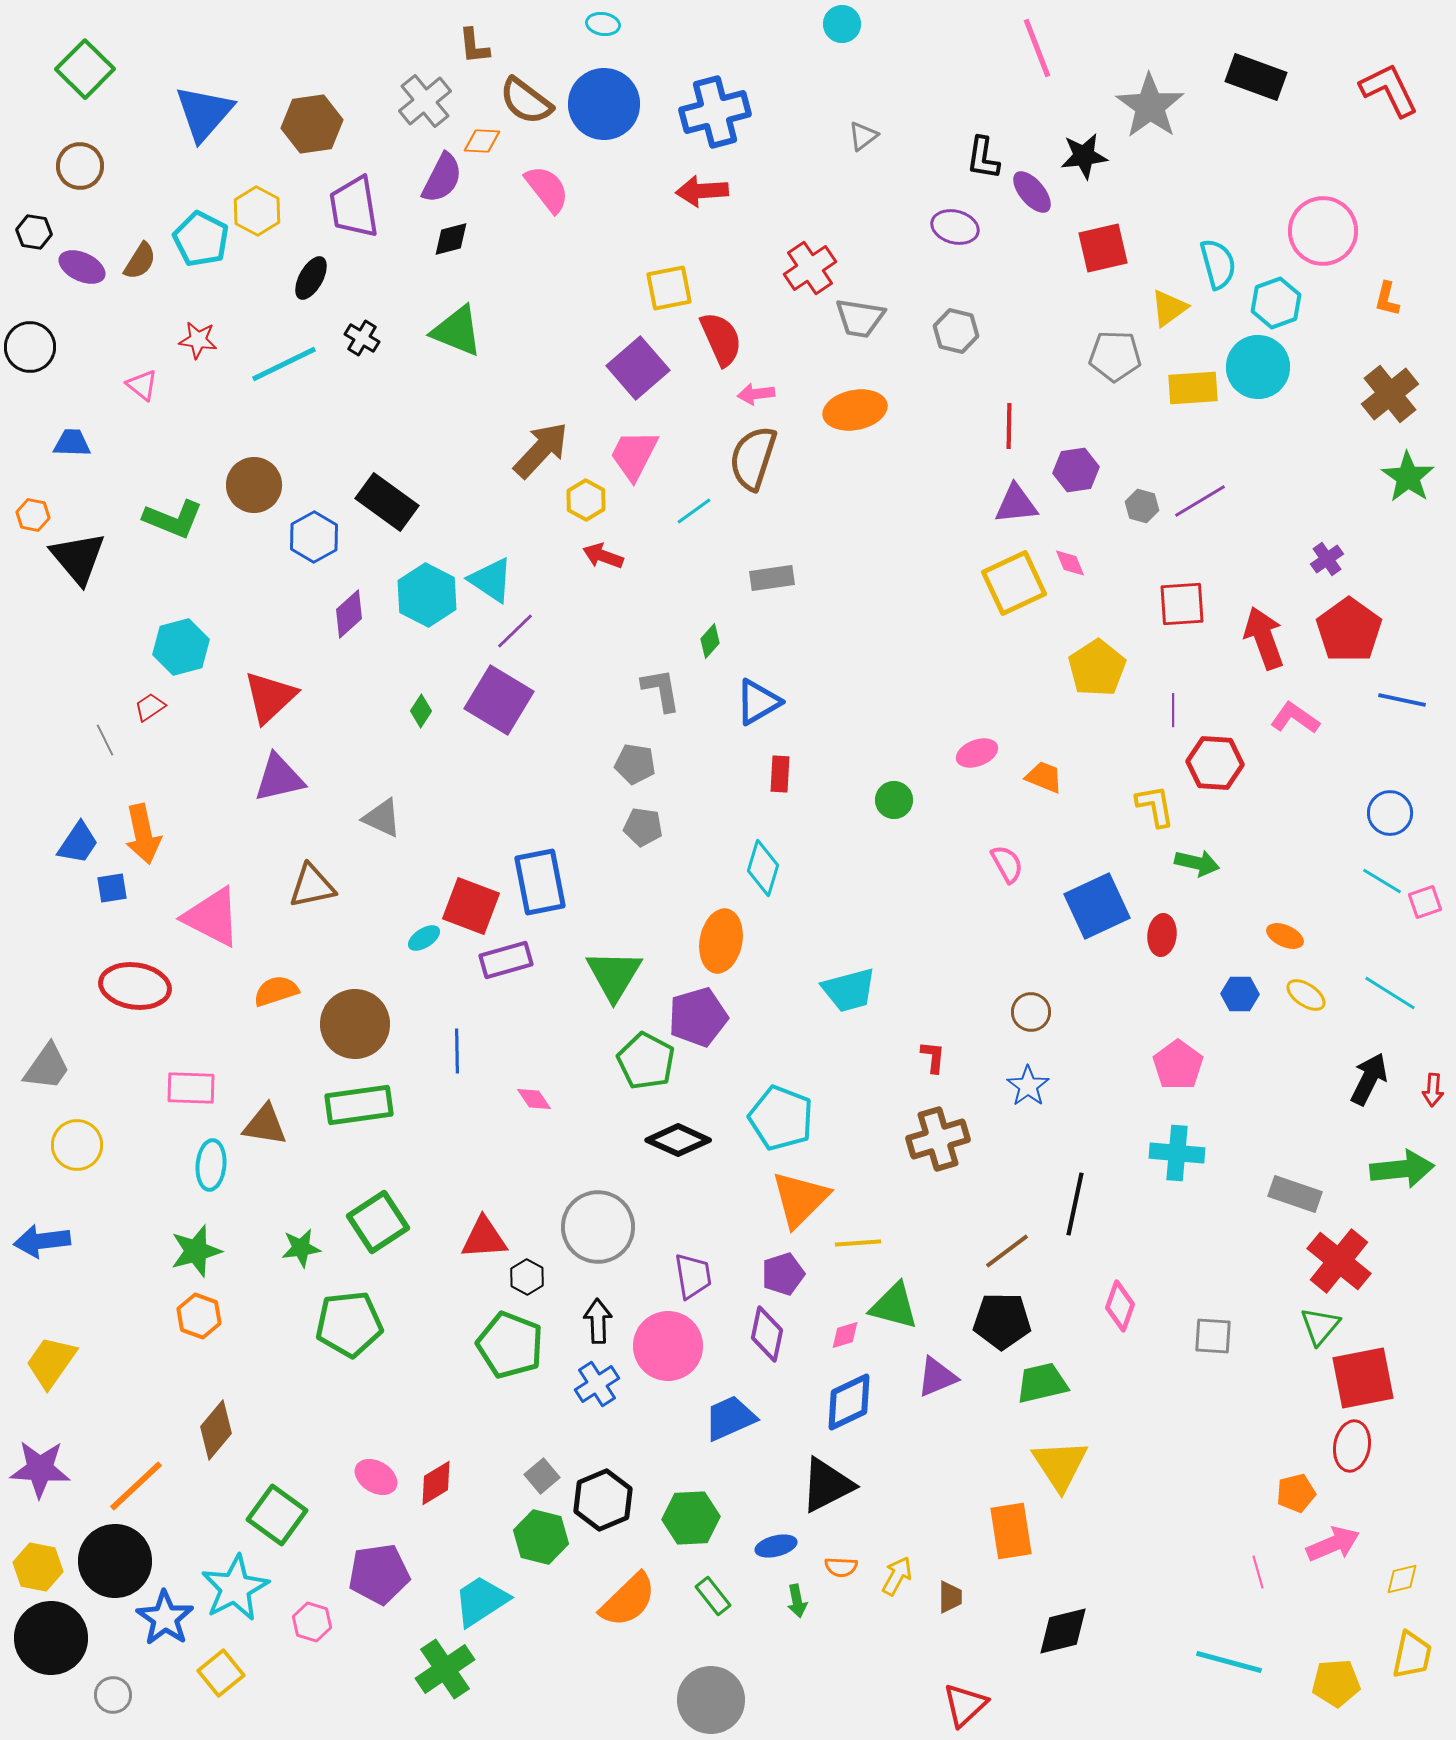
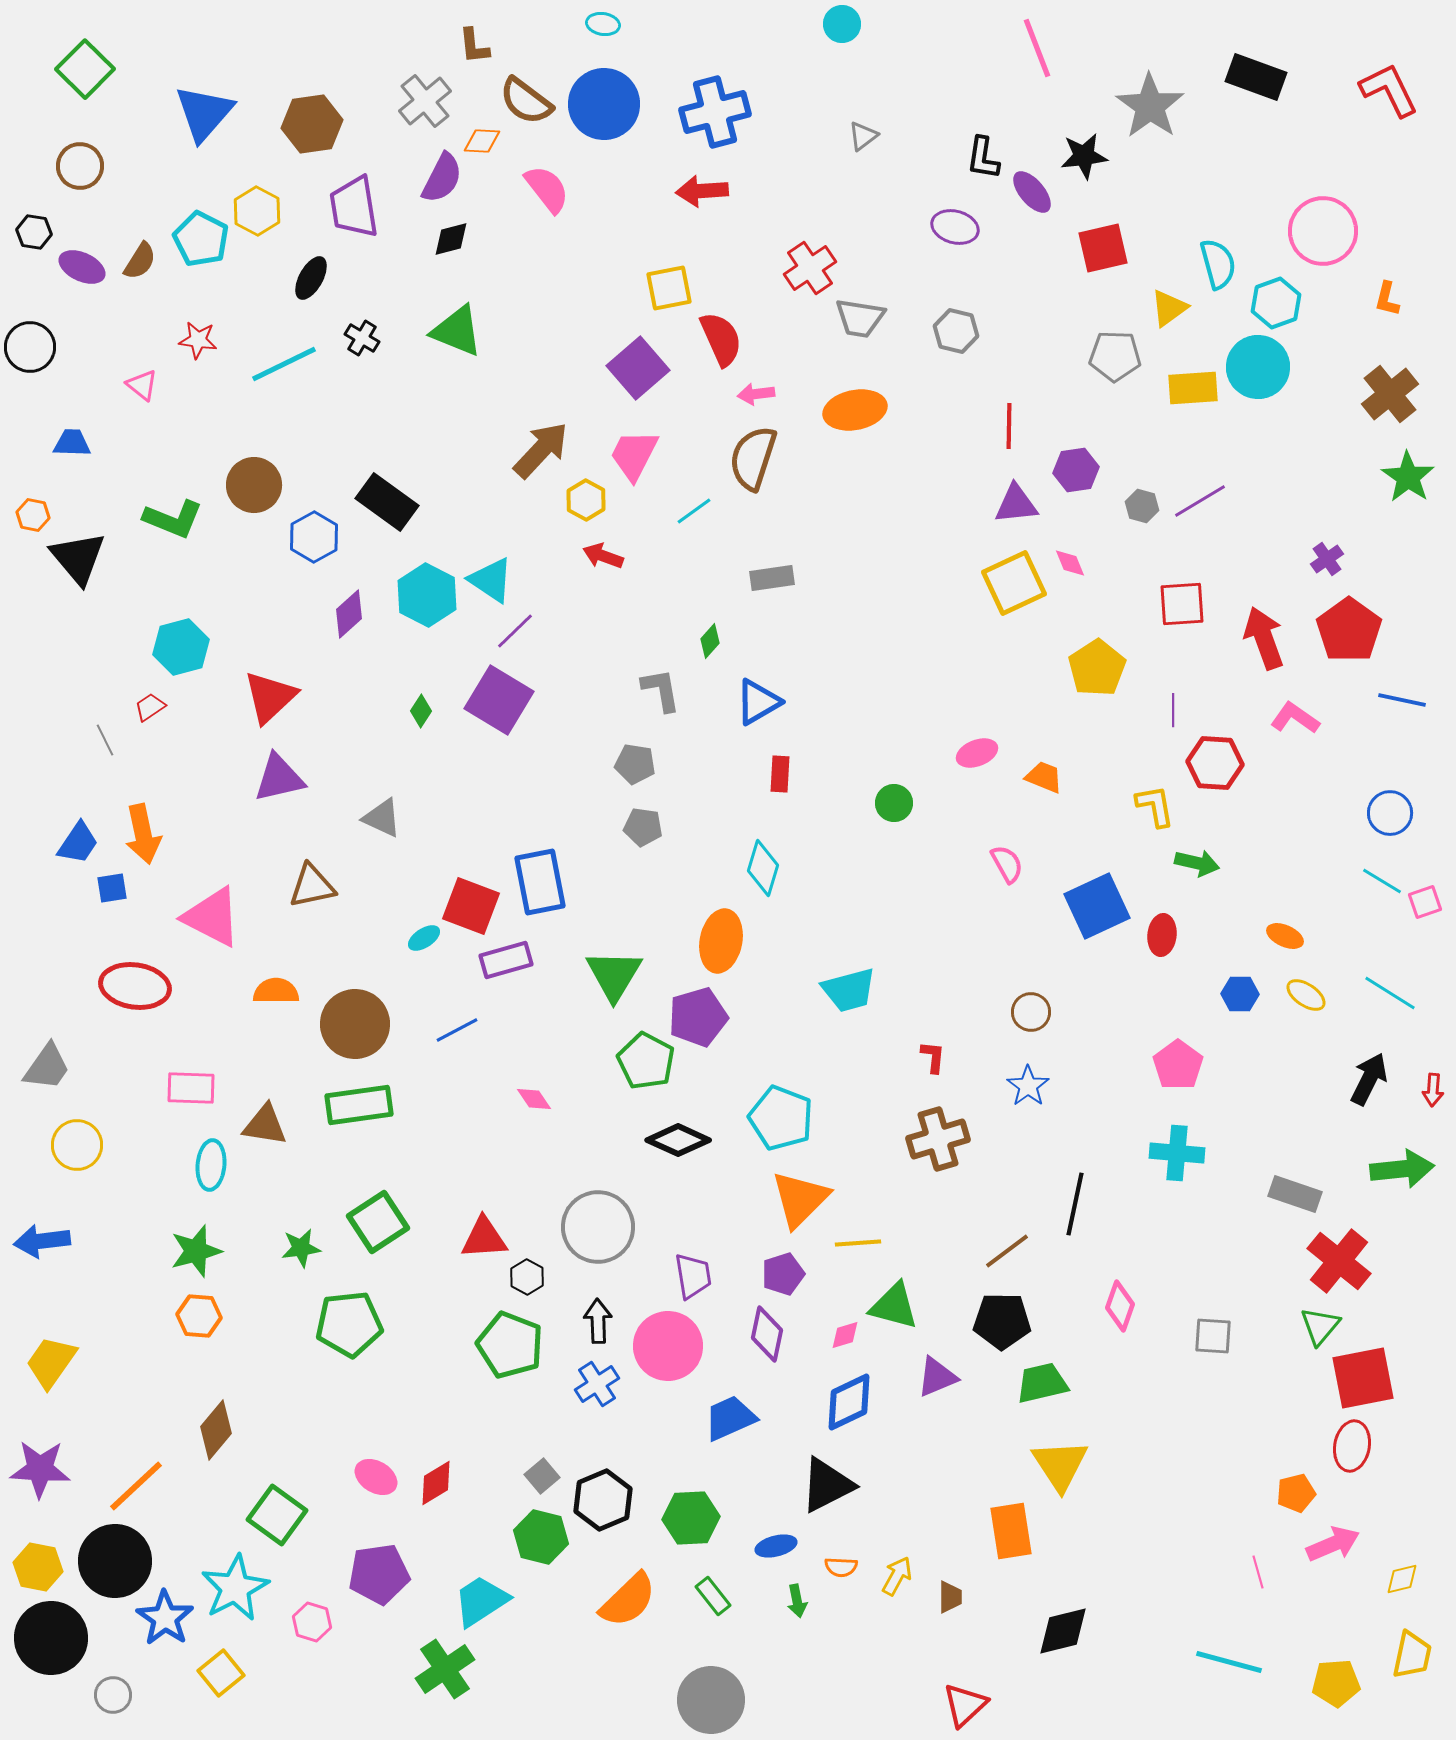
green circle at (894, 800): moved 3 px down
orange semicircle at (276, 991): rotated 18 degrees clockwise
blue line at (457, 1051): moved 21 px up; rotated 63 degrees clockwise
orange hexagon at (199, 1316): rotated 15 degrees counterclockwise
